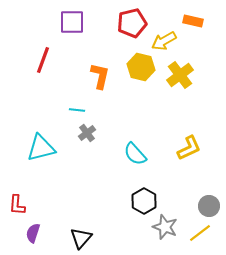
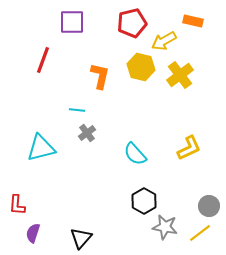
gray star: rotated 10 degrees counterclockwise
